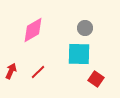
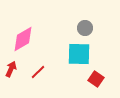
pink diamond: moved 10 px left, 9 px down
red arrow: moved 2 px up
